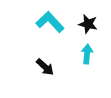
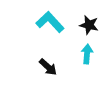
black star: moved 1 px right, 1 px down
black arrow: moved 3 px right
